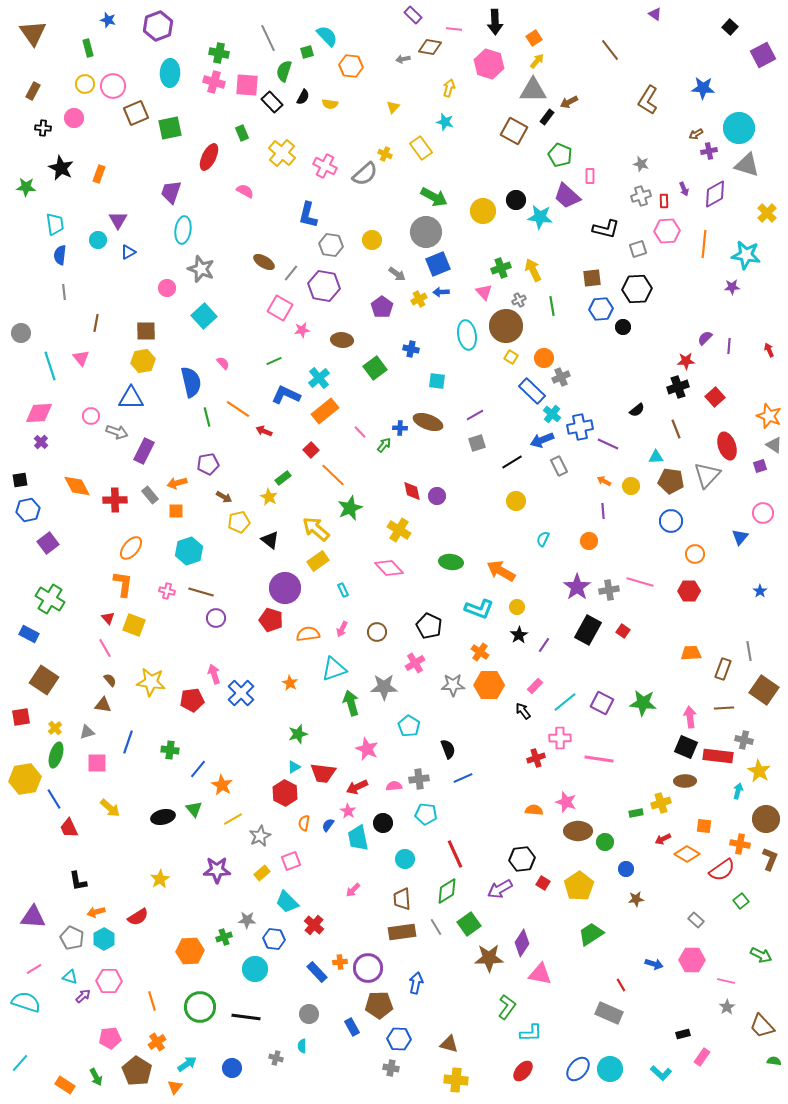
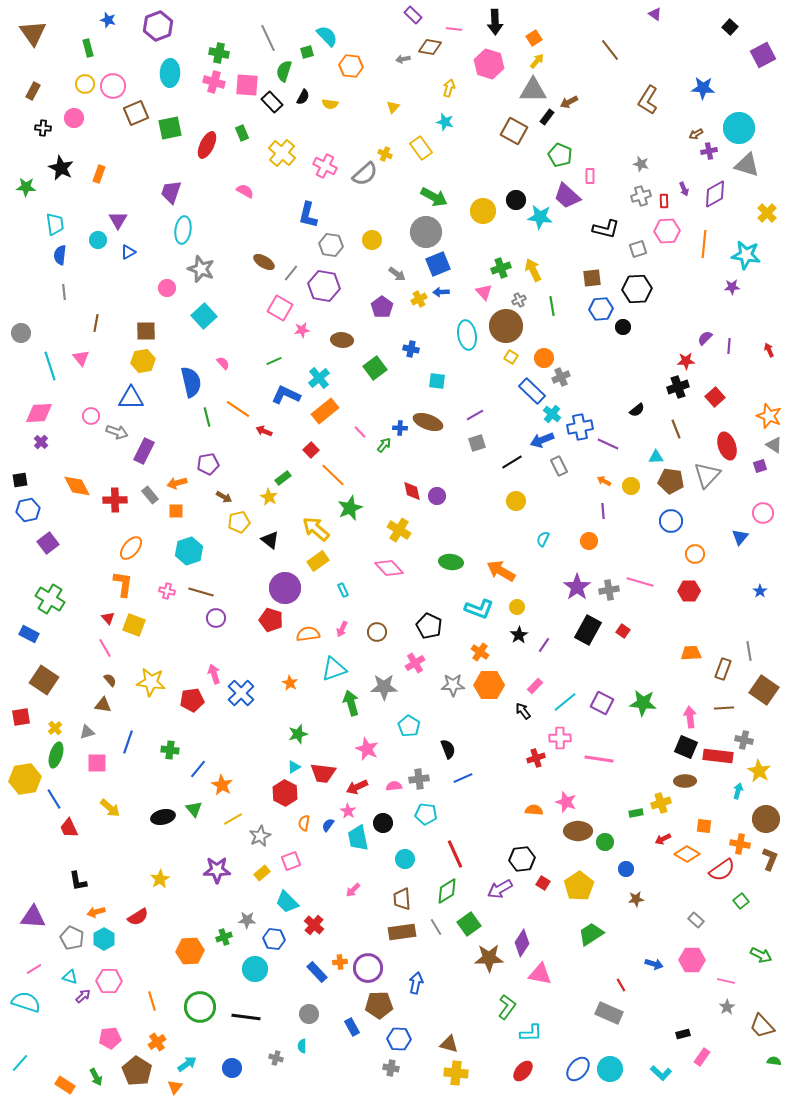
red ellipse at (209, 157): moved 2 px left, 12 px up
yellow cross at (456, 1080): moved 7 px up
